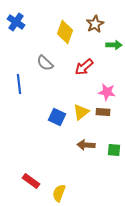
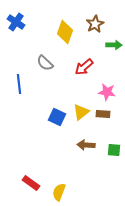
brown rectangle: moved 2 px down
red rectangle: moved 2 px down
yellow semicircle: moved 1 px up
